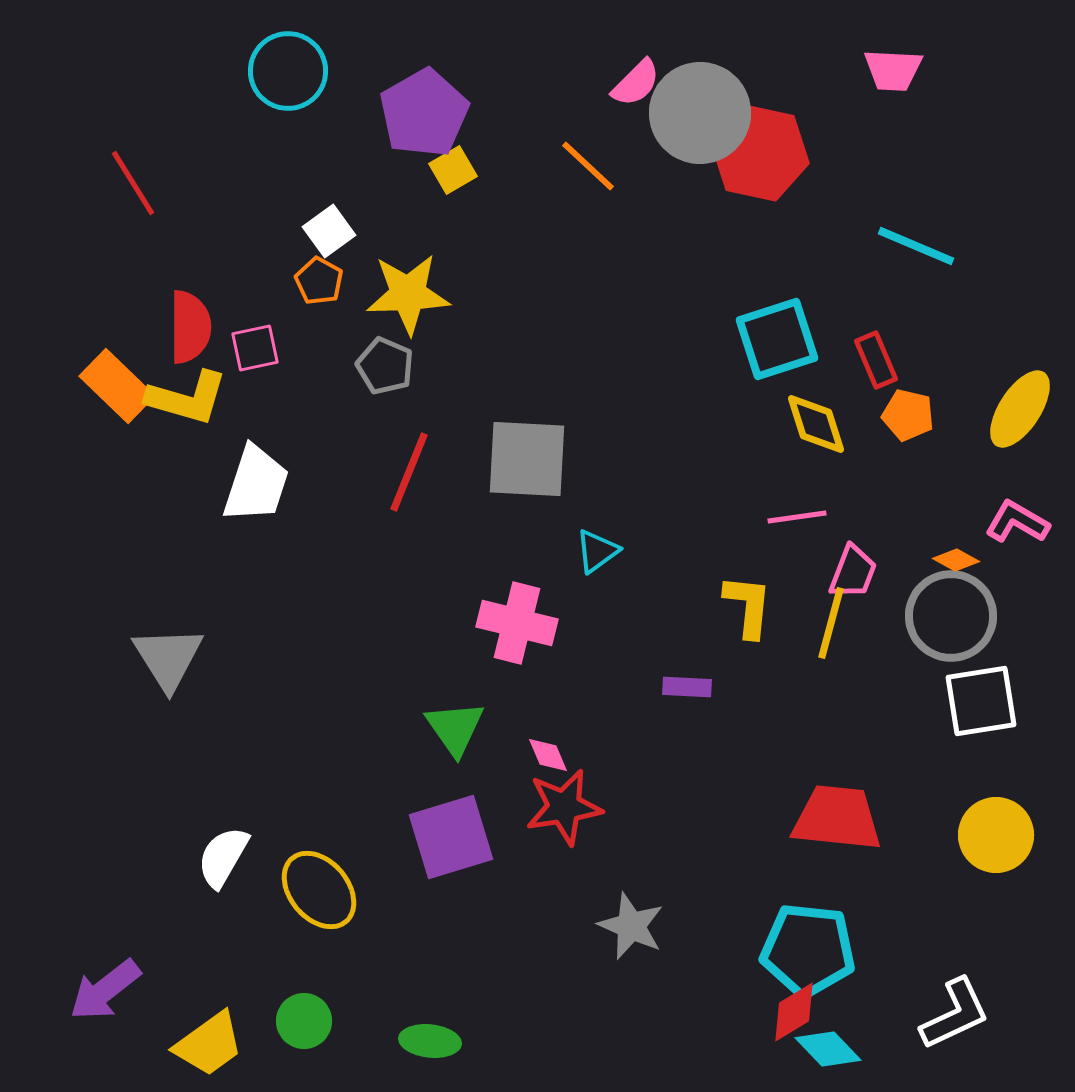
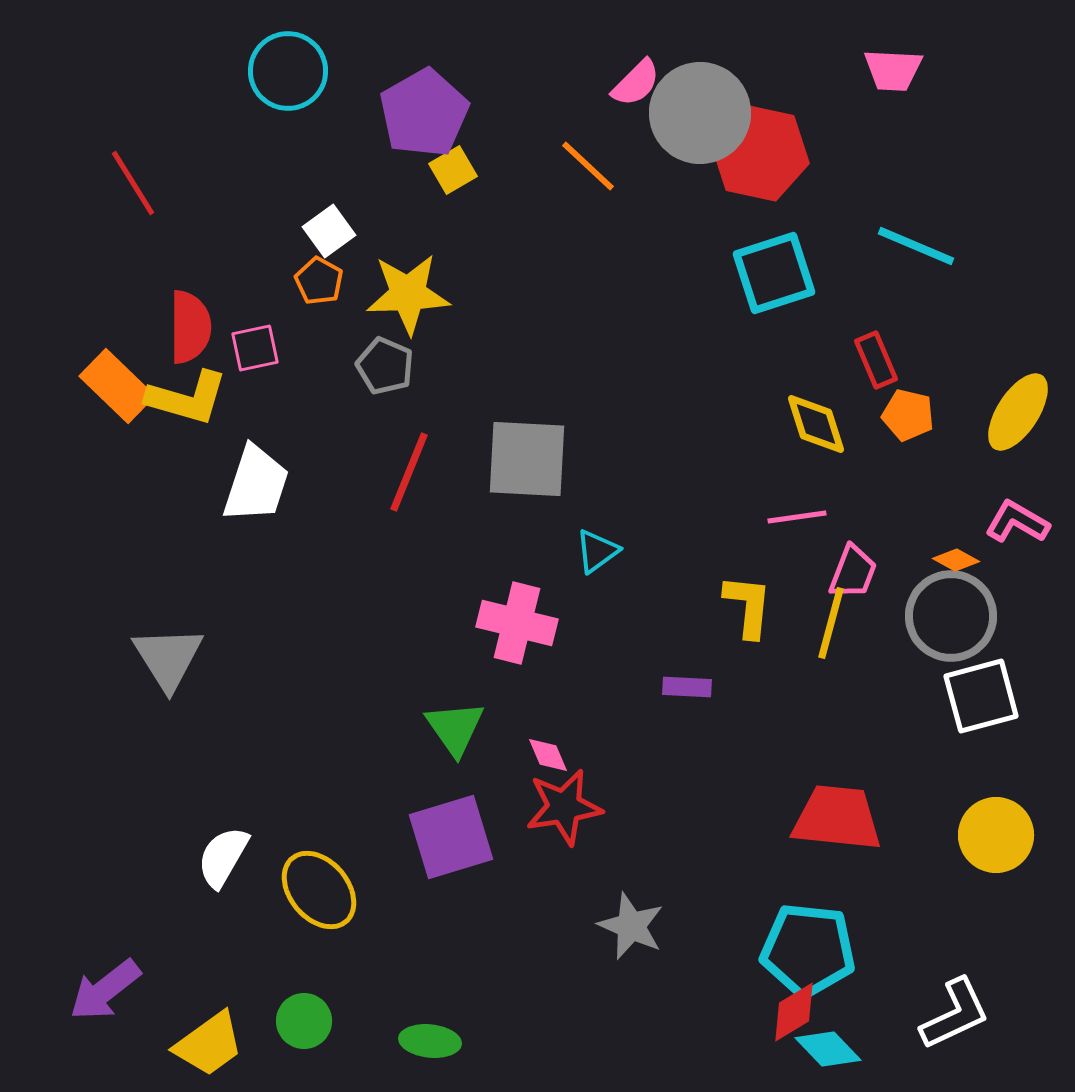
cyan square at (777, 339): moved 3 px left, 66 px up
yellow ellipse at (1020, 409): moved 2 px left, 3 px down
white square at (981, 701): moved 5 px up; rotated 6 degrees counterclockwise
